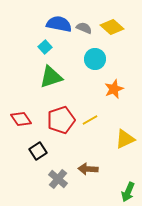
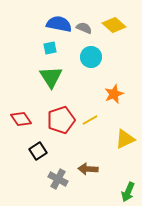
yellow diamond: moved 2 px right, 2 px up
cyan square: moved 5 px right, 1 px down; rotated 32 degrees clockwise
cyan circle: moved 4 px left, 2 px up
green triangle: rotated 45 degrees counterclockwise
orange star: moved 5 px down
gray cross: rotated 12 degrees counterclockwise
